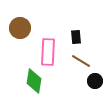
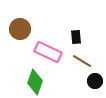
brown circle: moved 1 px down
pink rectangle: rotated 68 degrees counterclockwise
brown line: moved 1 px right
green diamond: moved 1 px right, 1 px down; rotated 10 degrees clockwise
